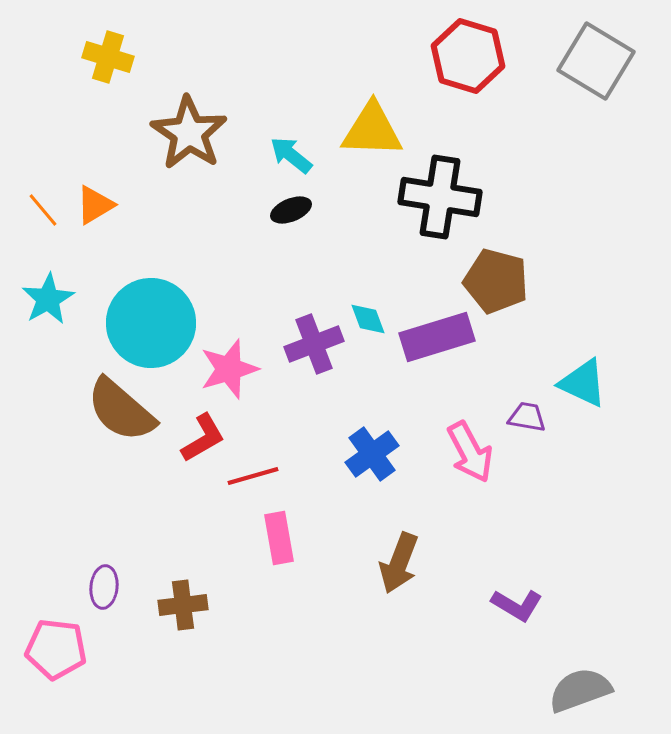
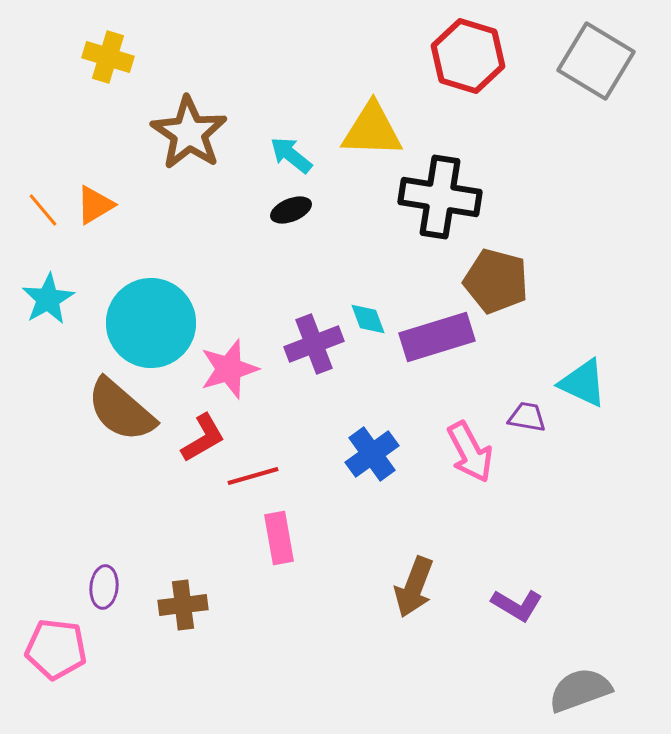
brown arrow: moved 15 px right, 24 px down
